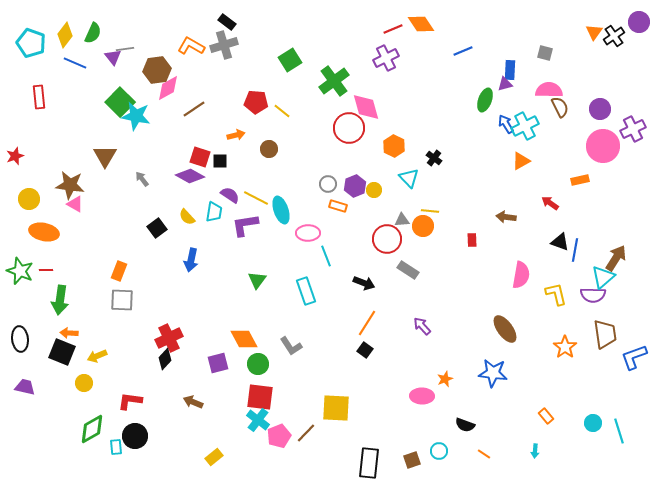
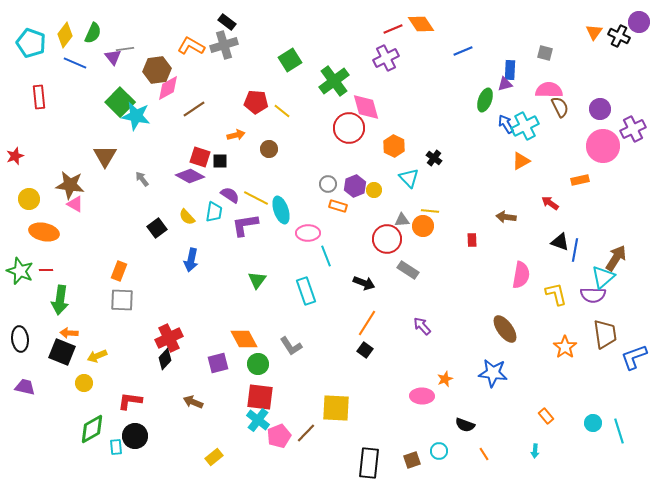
black cross at (614, 36): moved 5 px right; rotated 30 degrees counterclockwise
orange line at (484, 454): rotated 24 degrees clockwise
